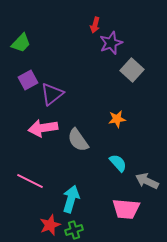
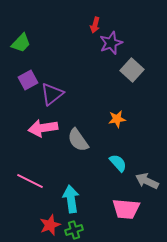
cyan arrow: rotated 24 degrees counterclockwise
